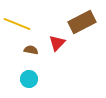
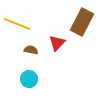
brown rectangle: rotated 36 degrees counterclockwise
